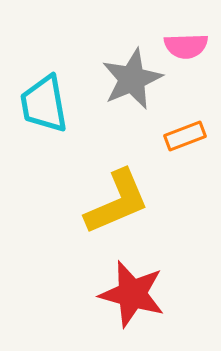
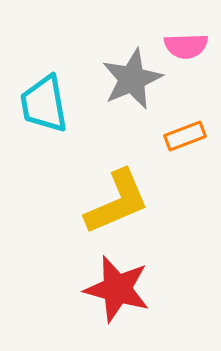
red star: moved 15 px left, 5 px up
